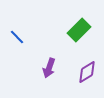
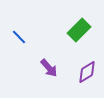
blue line: moved 2 px right
purple arrow: rotated 60 degrees counterclockwise
